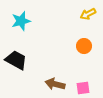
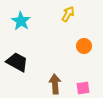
yellow arrow: moved 20 px left; rotated 147 degrees clockwise
cyan star: rotated 24 degrees counterclockwise
black trapezoid: moved 1 px right, 2 px down
brown arrow: rotated 72 degrees clockwise
